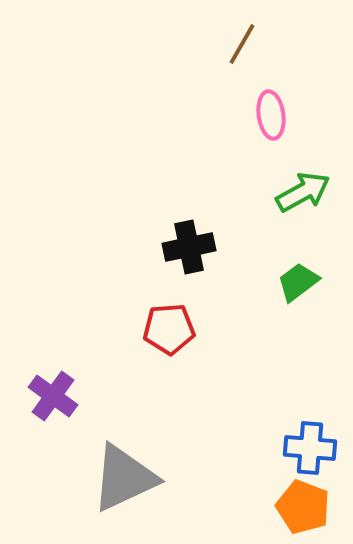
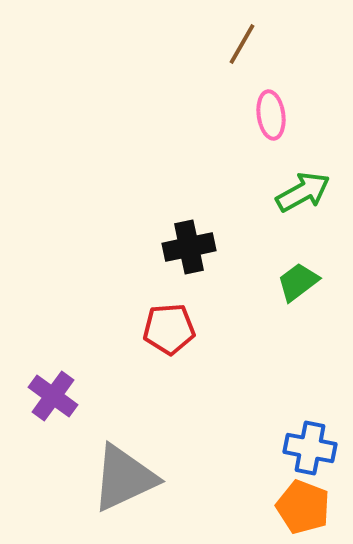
blue cross: rotated 6 degrees clockwise
